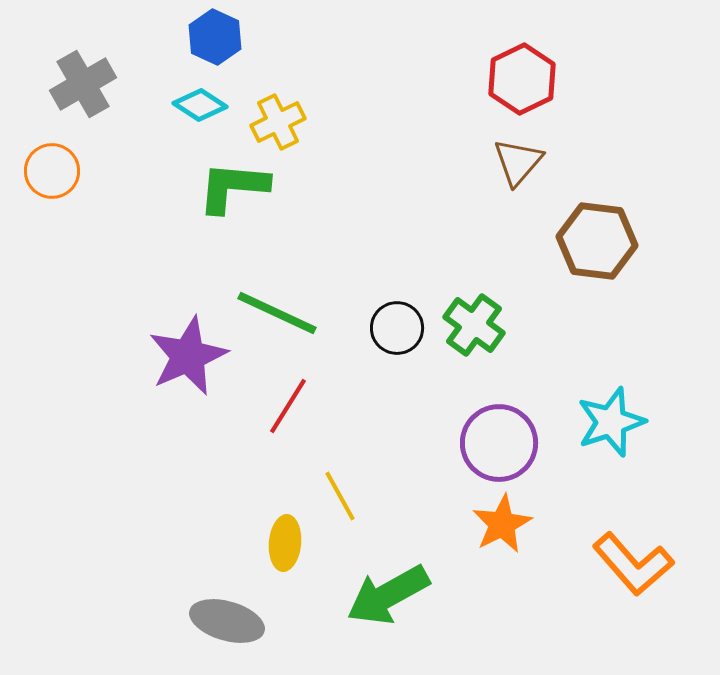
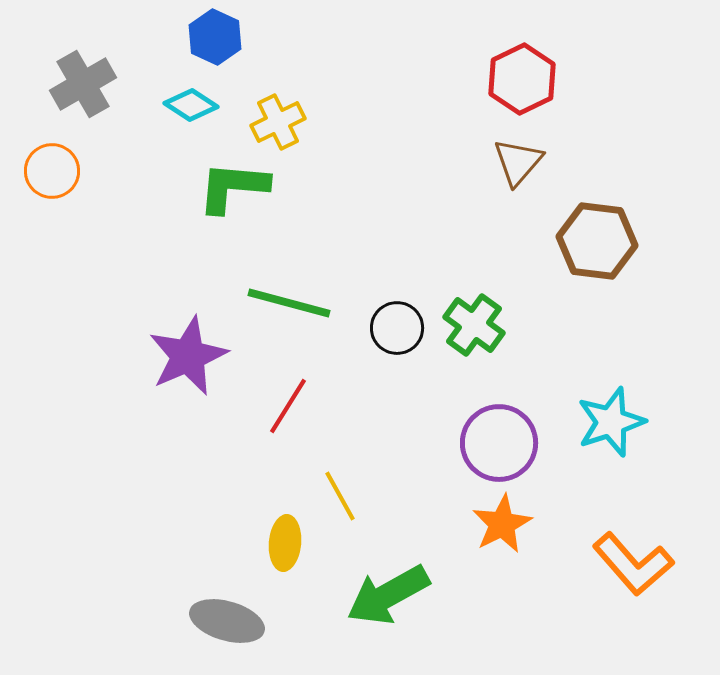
cyan diamond: moved 9 px left
green line: moved 12 px right, 10 px up; rotated 10 degrees counterclockwise
